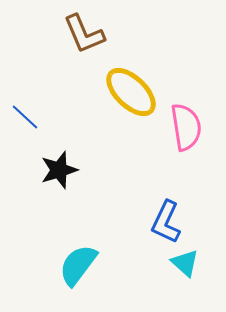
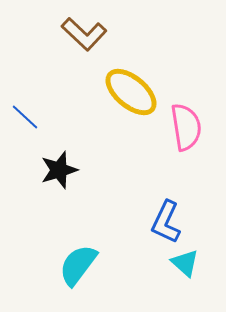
brown L-shape: rotated 24 degrees counterclockwise
yellow ellipse: rotated 4 degrees counterclockwise
